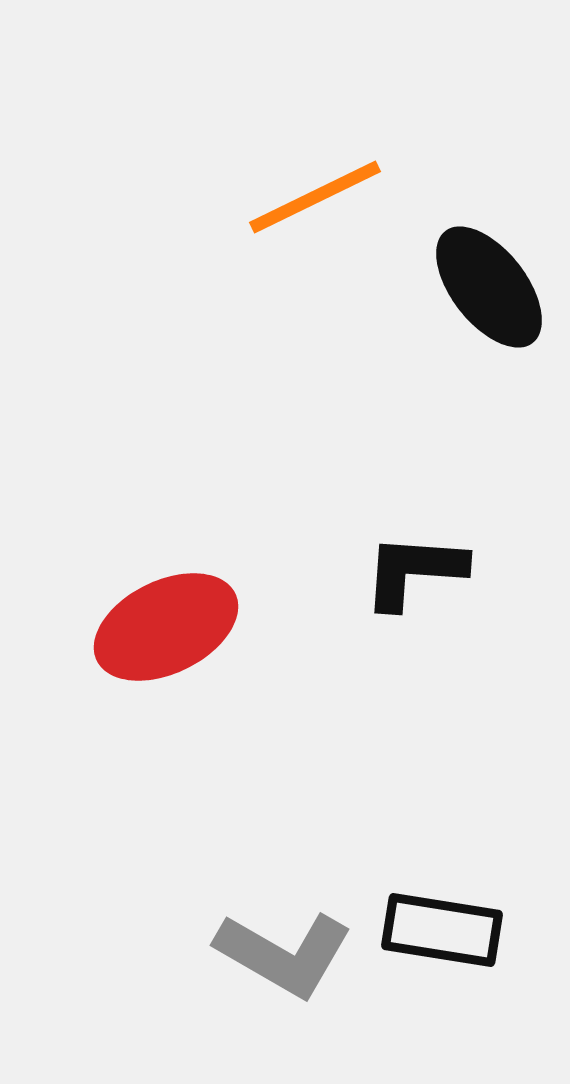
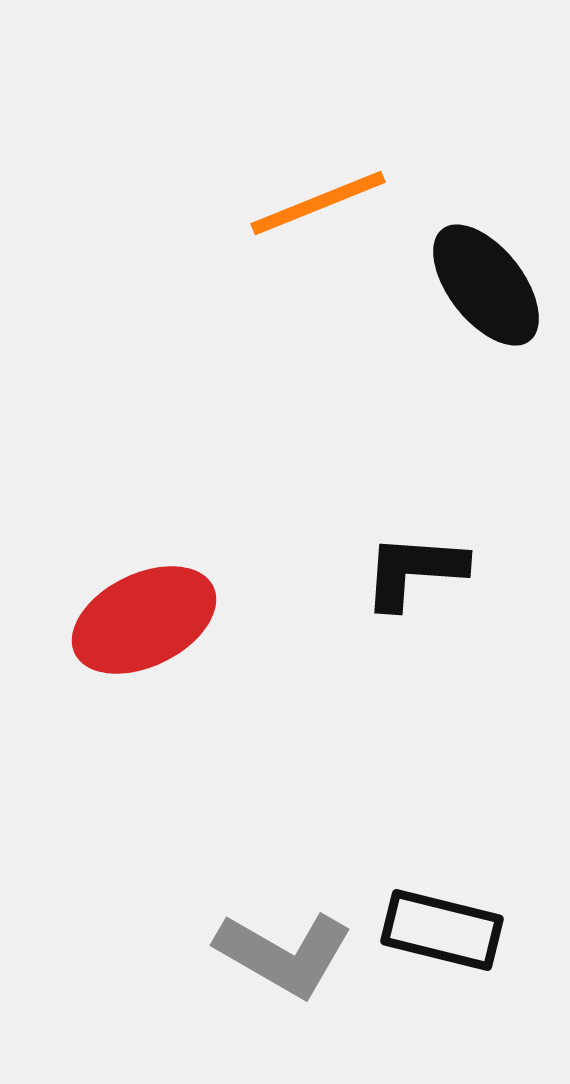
orange line: moved 3 px right, 6 px down; rotated 4 degrees clockwise
black ellipse: moved 3 px left, 2 px up
red ellipse: moved 22 px left, 7 px up
black rectangle: rotated 5 degrees clockwise
